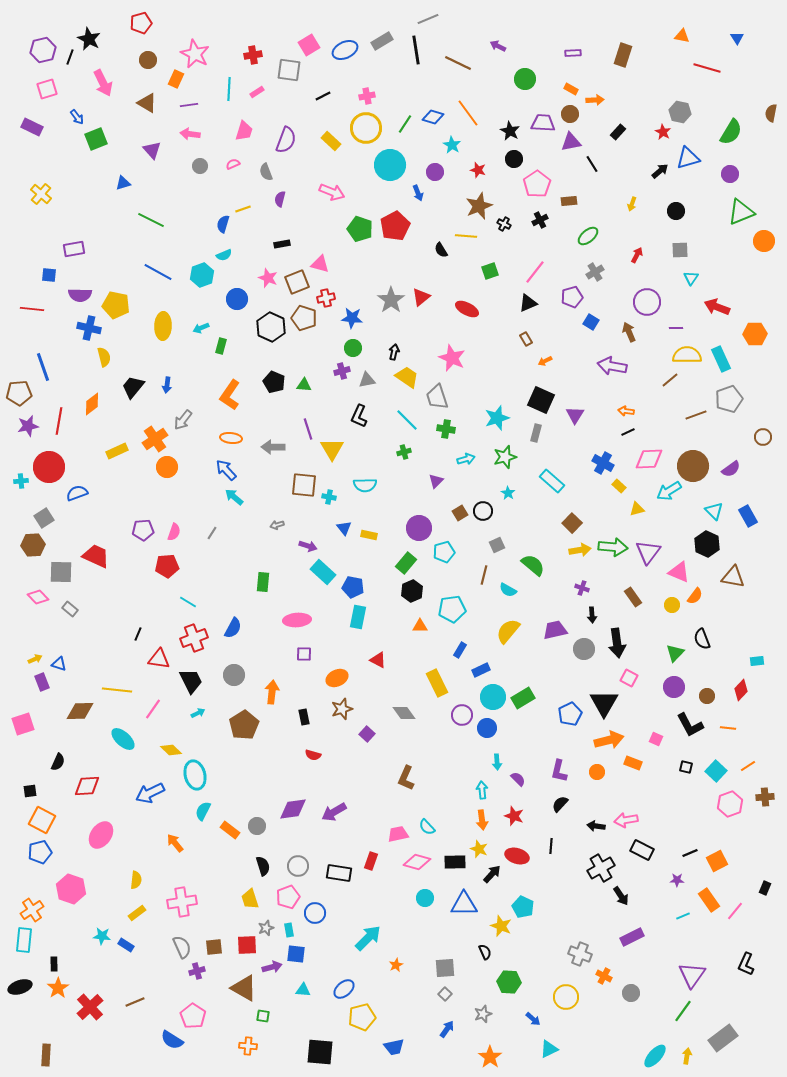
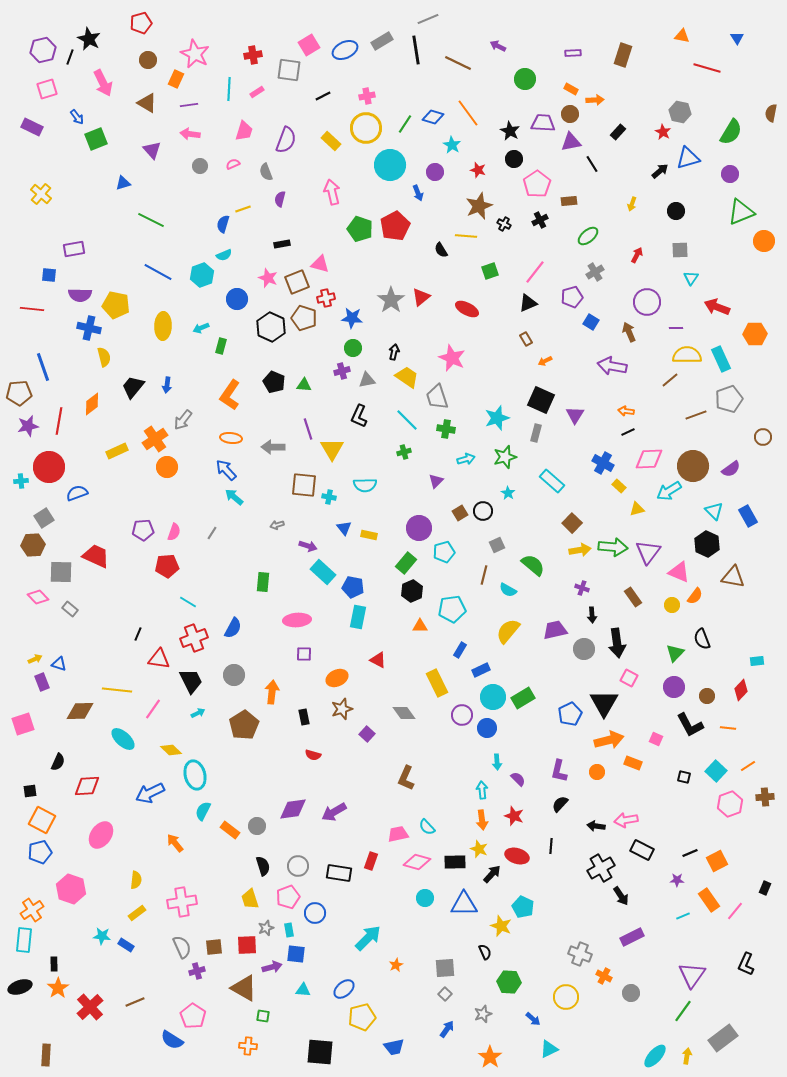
pink arrow at (332, 192): rotated 125 degrees counterclockwise
black square at (686, 767): moved 2 px left, 10 px down
